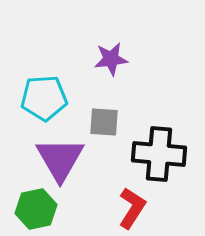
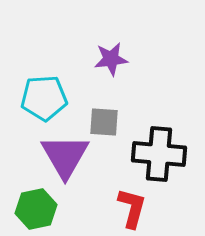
purple triangle: moved 5 px right, 3 px up
red L-shape: rotated 18 degrees counterclockwise
